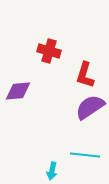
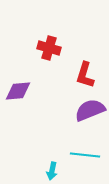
red cross: moved 3 px up
purple semicircle: moved 3 px down; rotated 12 degrees clockwise
